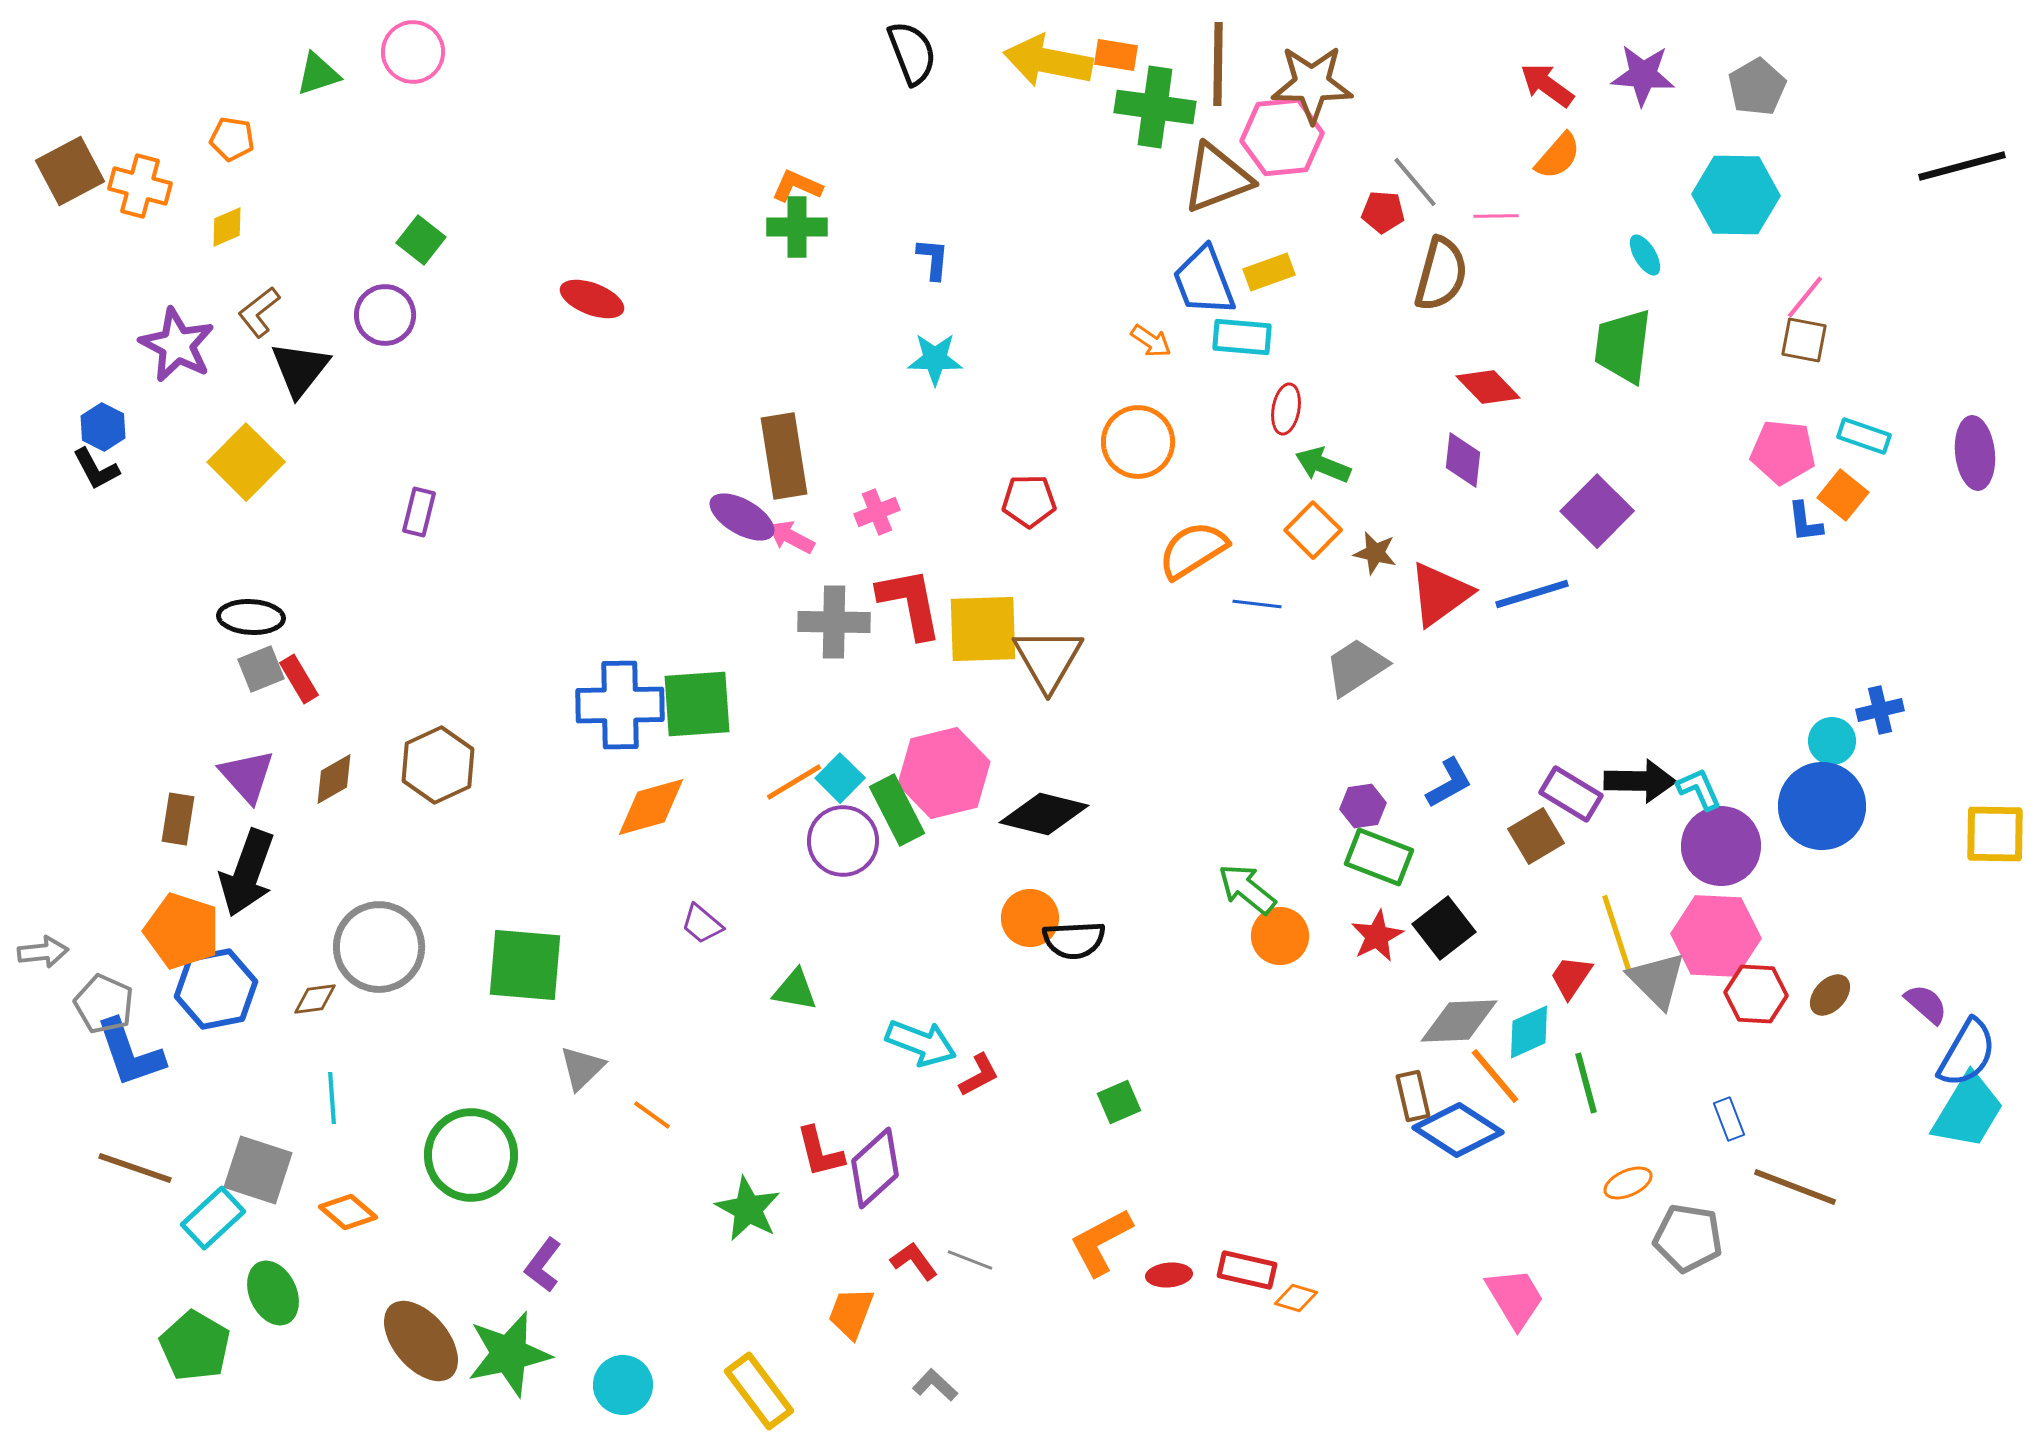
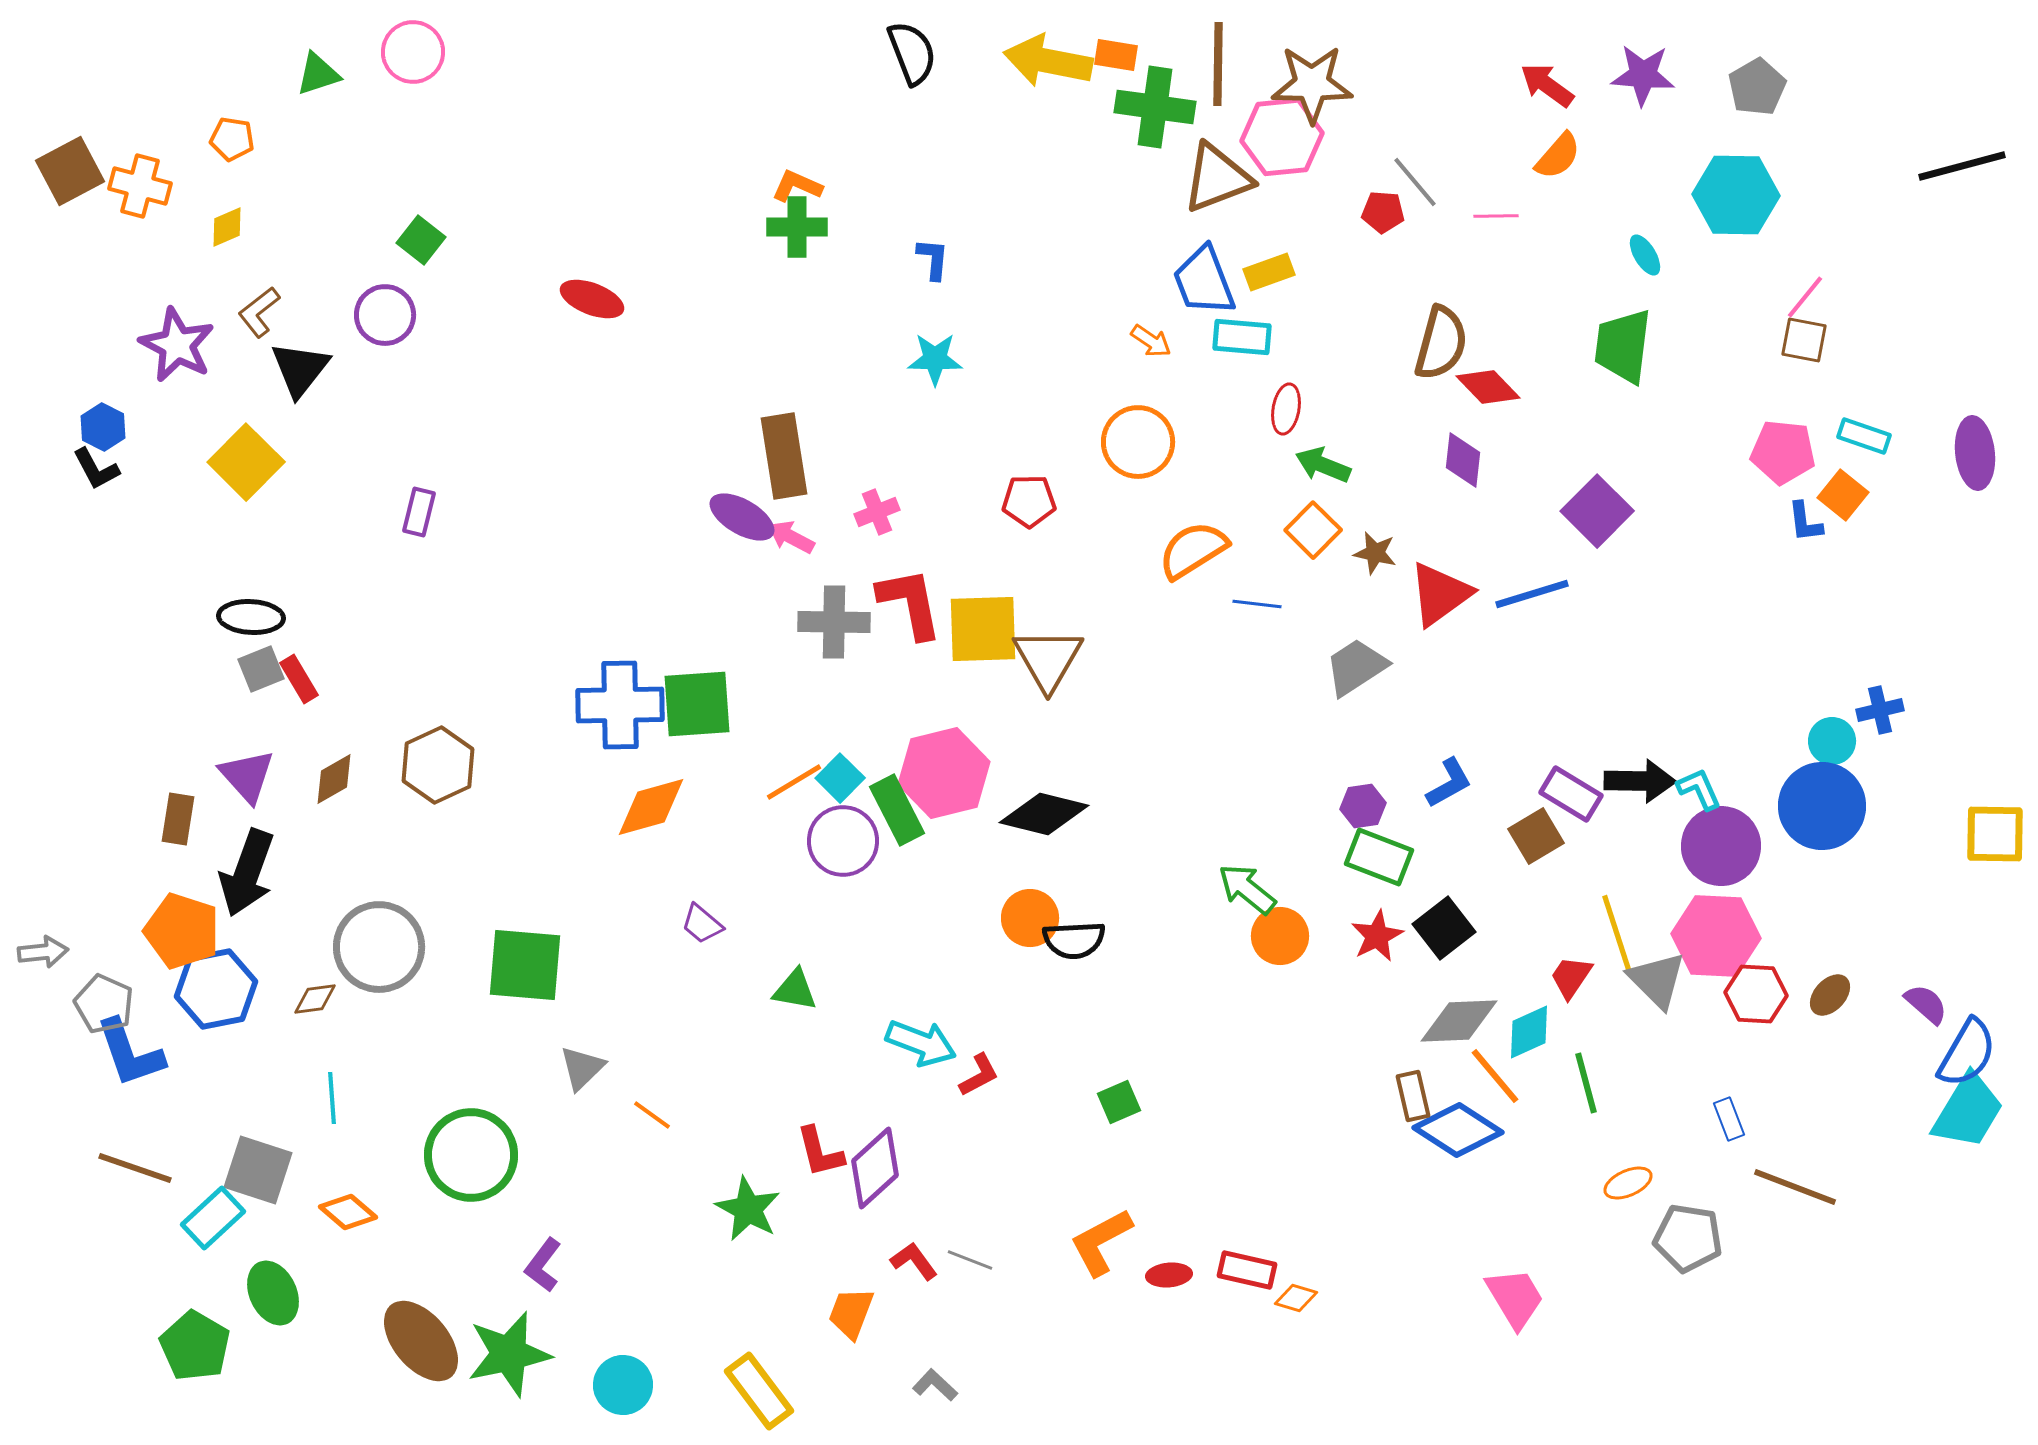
brown semicircle at (1441, 274): moved 69 px down
